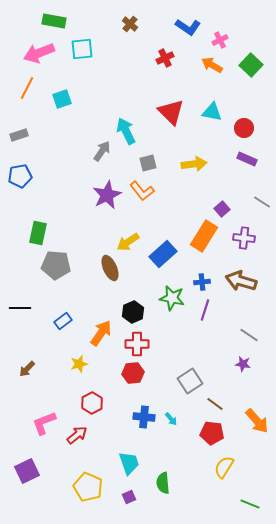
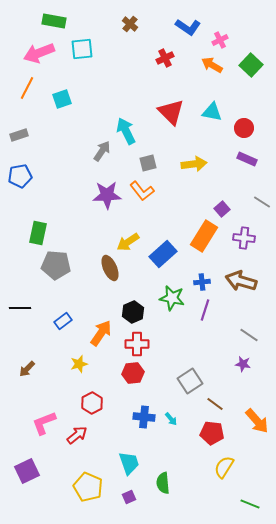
purple star at (107, 195): rotated 24 degrees clockwise
